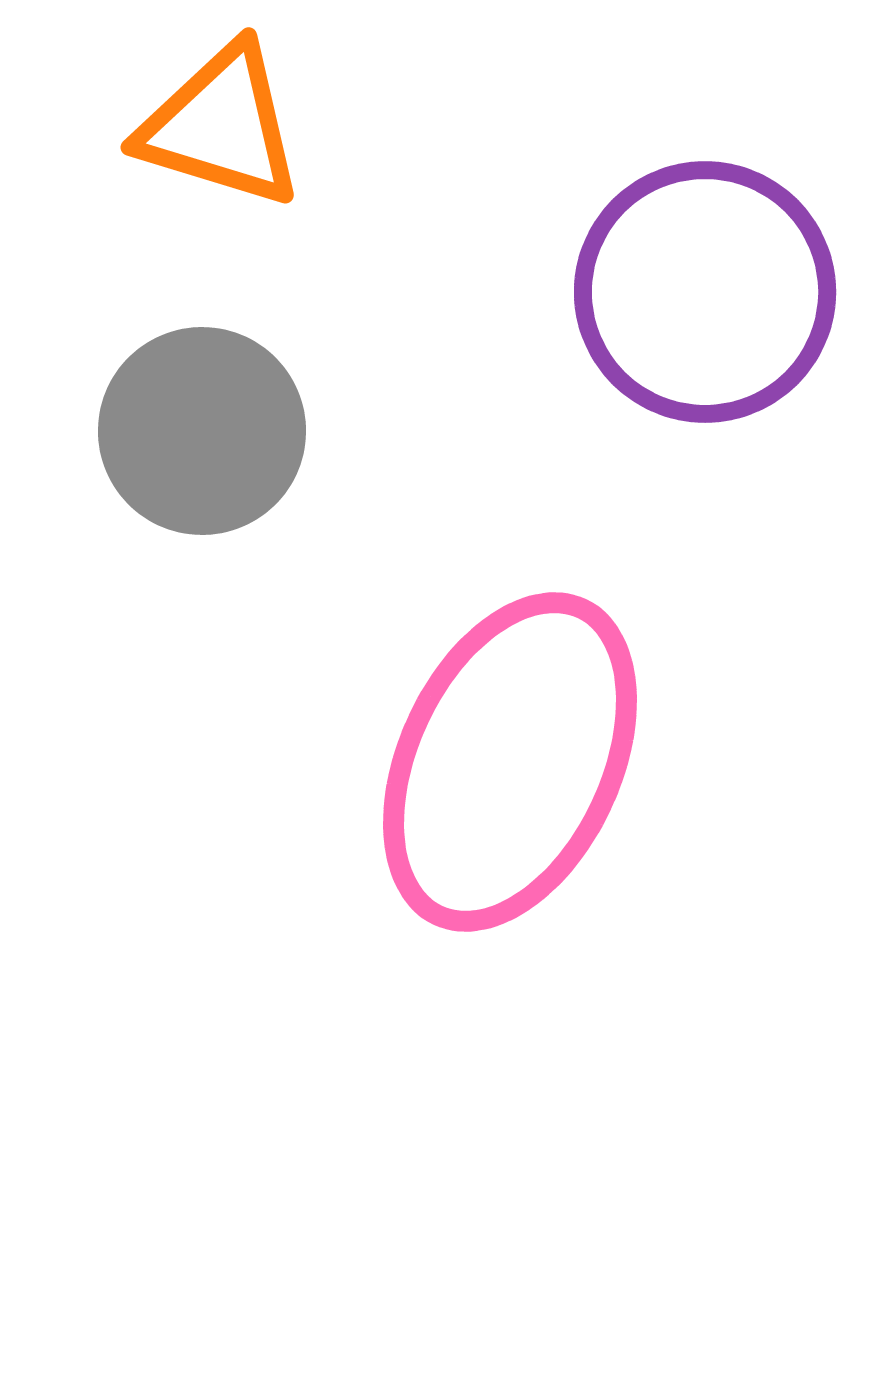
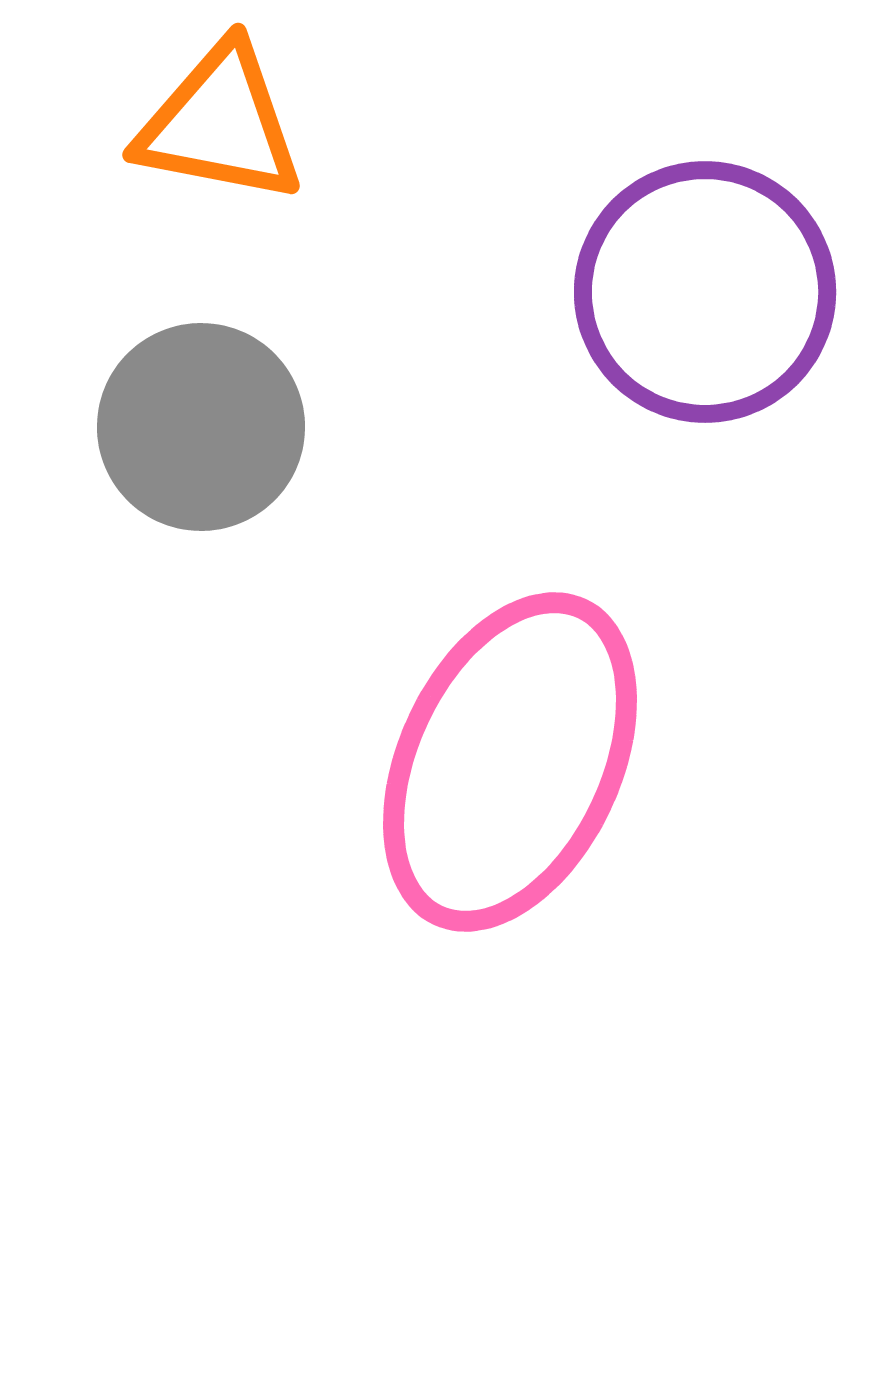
orange triangle: moved 1 px left, 2 px up; rotated 6 degrees counterclockwise
gray circle: moved 1 px left, 4 px up
